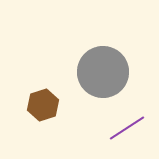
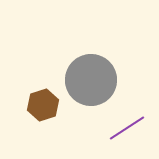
gray circle: moved 12 px left, 8 px down
